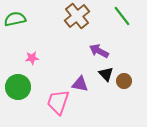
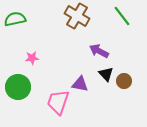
brown cross: rotated 20 degrees counterclockwise
